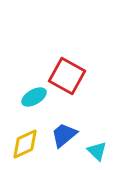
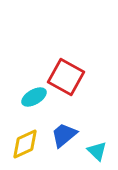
red square: moved 1 px left, 1 px down
